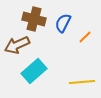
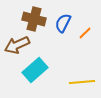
orange line: moved 4 px up
cyan rectangle: moved 1 px right, 1 px up
